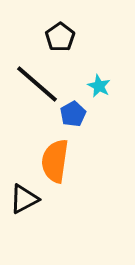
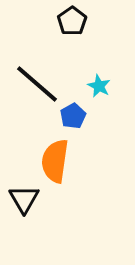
black pentagon: moved 12 px right, 16 px up
blue pentagon: moved 2 px down
black triangle: rotated 32 degrees counterclockwise
